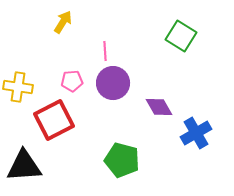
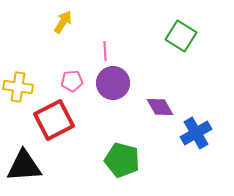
purple diamond: moved 1 px right
